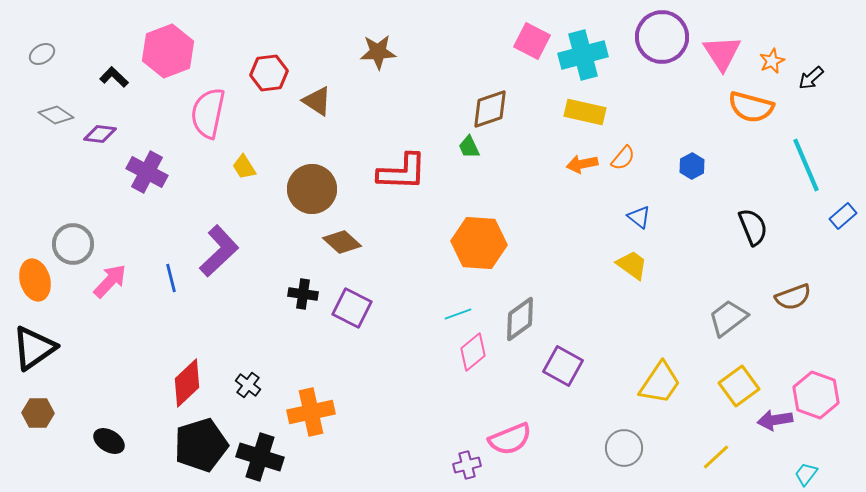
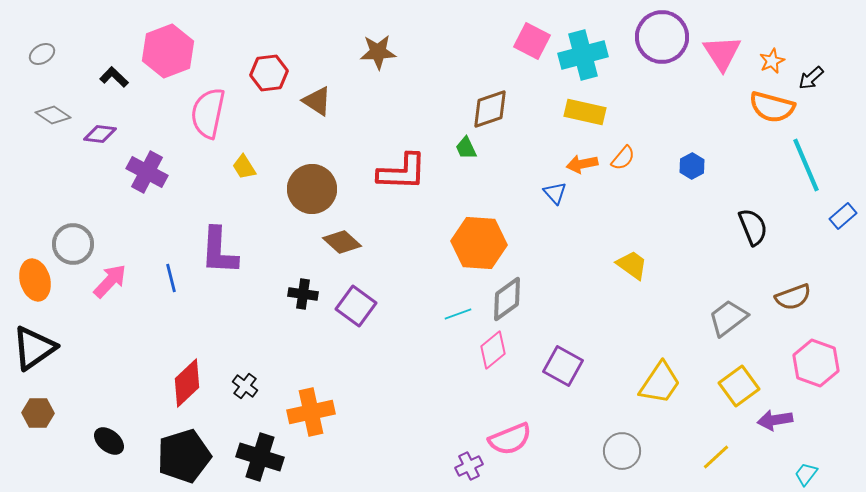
orange semicircle at (751, 107): moved 21 px right
gray diamond at (56, 115): moved 3 px left
green trapezoid at (469, 147): moved 3 px left, 1 px down
blue triangle at (639, 217): moved 84 px left, 24 px up; rotated 10 degrees clockwise
purple L-shape at (219, 251): rotated 136 degrees clockwise
purple square at (352, 308): moved 4 px right, 2 px up; rotated 9 degrees clockwise
gray diamond at (520, 319): moved 13 px left, 20 px up
pink diamond at (473, 352): moved 20 px right, 2 px up
black cross at (248, 385): moved 3 px left, 1 px down
pink hexagon at (816, 395): moved 32 px up
black ellipse at (109, 441): rotated 8 degrees clockwise
black pentagon at (201, 445): moved 17 px left, 11 px down
gray circle at (624, 448): moved 2 px left, 3 px down
purple cross at (467, 465): moved 2 px right, 1 px down; rotated 12 degrees counterclockwise
